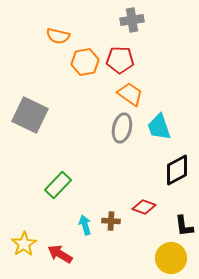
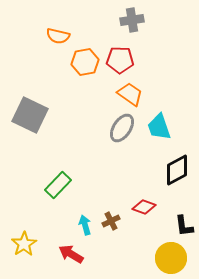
gray ellipse: rotated 20 degrees clockwise
brown cross: rotated 30 degrees counterclockwise
red arrow: moved 11 px right
